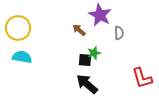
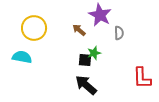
yellow circle: moved 16 px right
red L-shape: rotated 15 degrees clockwise
black arrow: moved 1 px left, 1 px down
